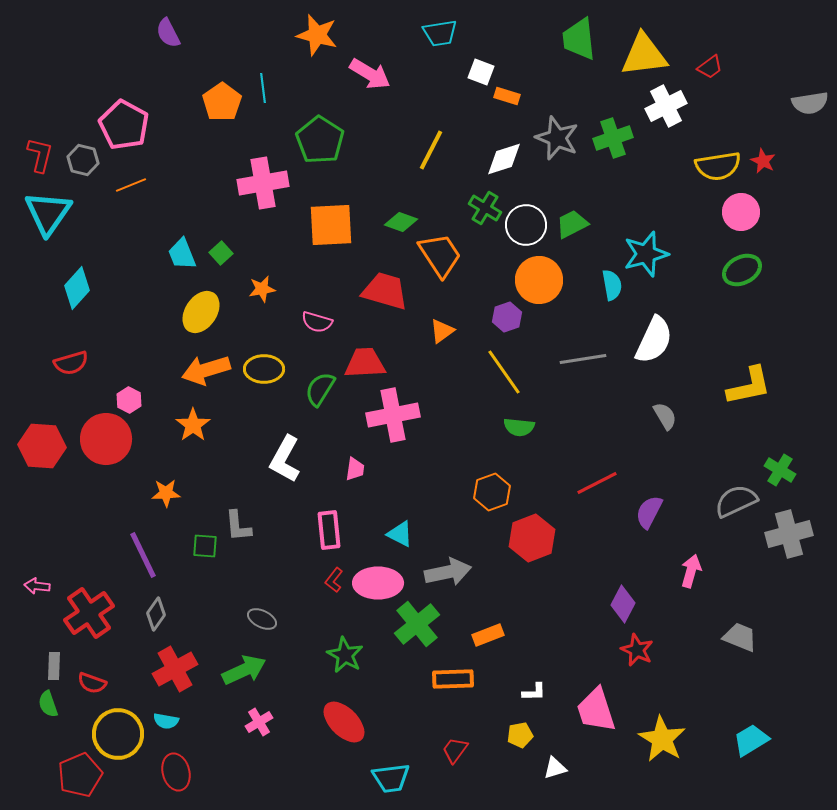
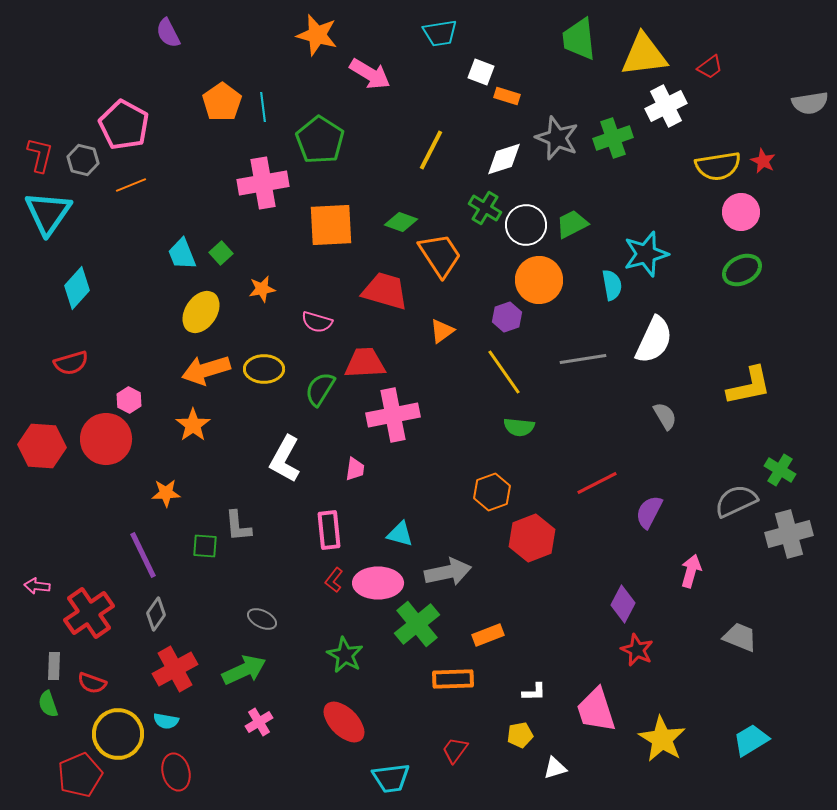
cyan line at (263, 88): moved 19 px down
cyan triangle at (400, 534): rotated 12 degrees counterclockwise
